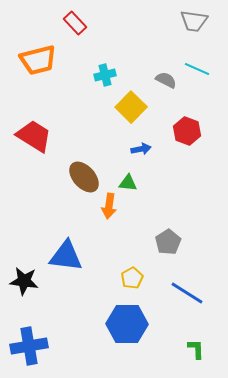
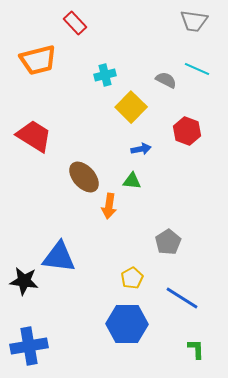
green triangle: moved 4 px right, 2 px up
blue triangle: moved 7 px left, 1 px down
blue line: moved 5 px left, 5 px down
